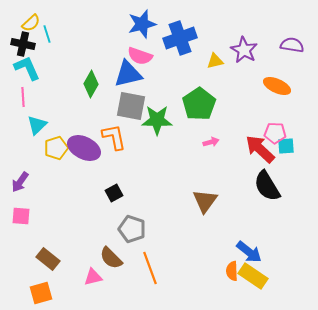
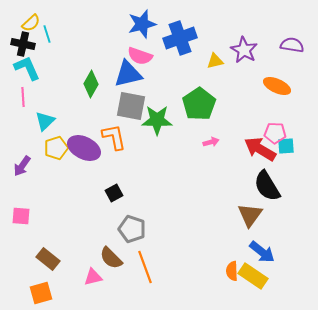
cyan triangle: moved 8 px right, 4 px up
red arrow: rotated 12 degrees counterclockwise
purple arrow: moved 2 px right, 16 px up
brown triangle: moved 45 px right, 14 px down
blue arrow: moved 13 px right
orange line: moved 5 px left, 1 px up
